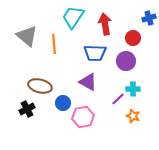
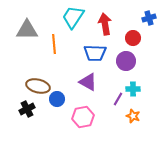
gray triangle: moved 6 px up; rotated 40 degrees counterclockwise
brown ellipse: moved 2 px left
purple line: rotated 16 degrees counterclockwise
blue circle: moved 6 px left, 4 px up
